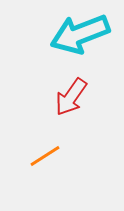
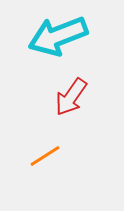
cyan arrow: moved 22 px left, 2 px down
